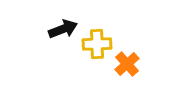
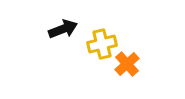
yellow cross: moved 5 px right; rotated 12 degrees counterclockwise
